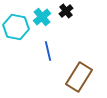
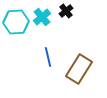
cyan hexagon: moved 5 px up; rotated 15 degrees counterclockwise
blue line: moved 6 px down
brown rectangle: moved 8 px up
